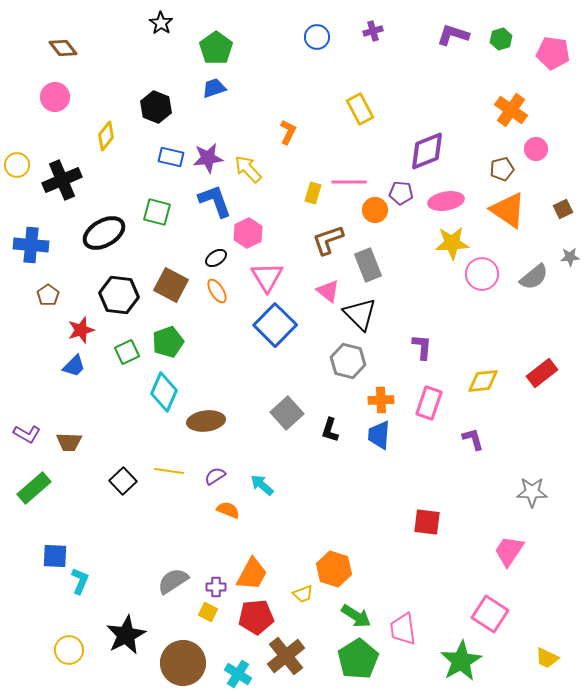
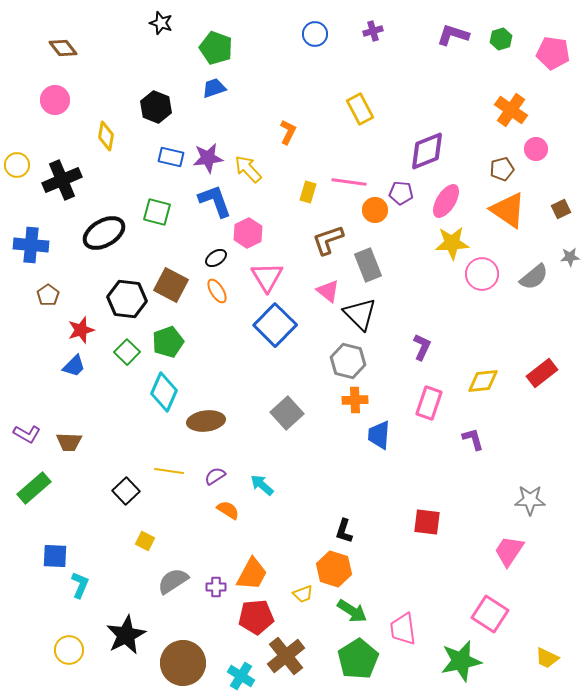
black star at (161, 23): rotated 15 degrees counterclockwise
blue circle at (317, 37): moved 2 px left, 3 px up
green pentagon at (216, 48): rotated 16 degrees counterclockwise
pink circle at (55, 97): moved 3 px down
yellow diamond at (106, 136): rotated 28 degrees counterclockwise
pink line at (349, 182): rotated 8 degrees clockwise
yellow rectangle at (313, 193): moved 5 px left, 1 px up
pink ellipse at (446, 201): rotated 48 degrees counterclockwise
brown square at (563, 209): moved 2 px left
black hexagon at (119, 295): moved 8 px right, 4 px down
purple L-shape at (422, 347): rotated 20 degrees clockwise
green square at (127, 352): rotated 20 degrees counterclockwise
orange cross at (381, 400): moved 26 px left
black L-shape at (330, 430): moved 14 px right, 101 px down
black square at (123, 481): moved 3 px right, 10 px down
gray star at (532, 492): moved 2 px left, 8 px down
orange semicircle at (228, 510): rotated 10 degrees clockwise
cyan L-shape at (80, 581): moved 4 px down
yellow square at (208, 612): moved 63 px left, 71 px up
green arrow at (356, 616): moved 4 px left, 5 px up
green star at (461, 661): rotated 18 degrees clockwise
cyan cross at (238, 674): moved 3 px right, 2 px down
